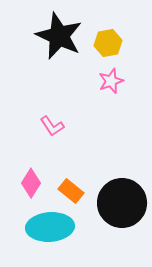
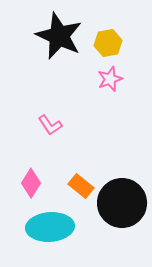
pink star: moved 1 px left, 2 px up
pink L-shape: moved 2 px left, 1 px up
orange rectangle: moved 10 px right, 5 px up
